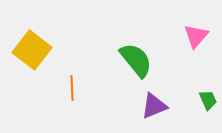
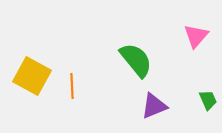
yellow square: moved 26 px down; rotated 9 degrees counterclockwise
orange line: moved 2 px up
